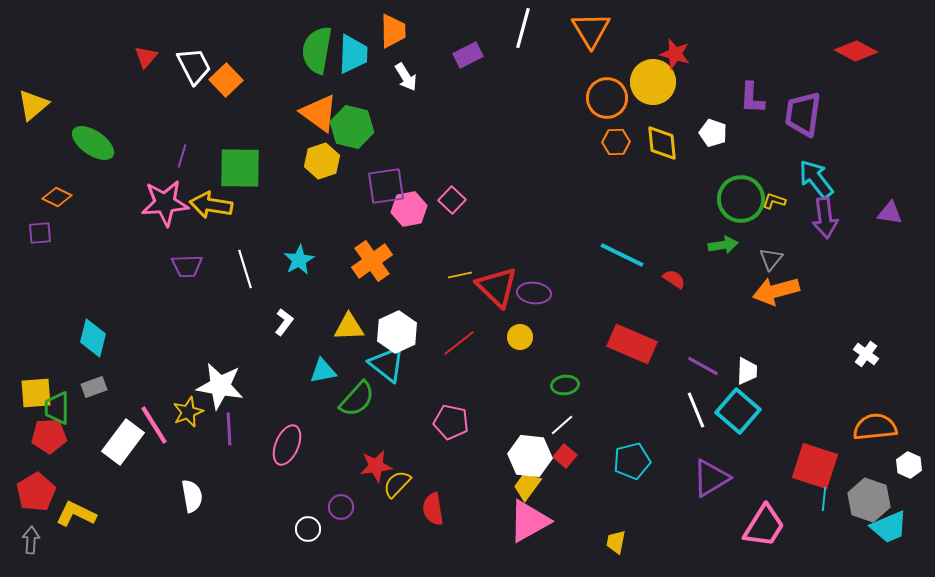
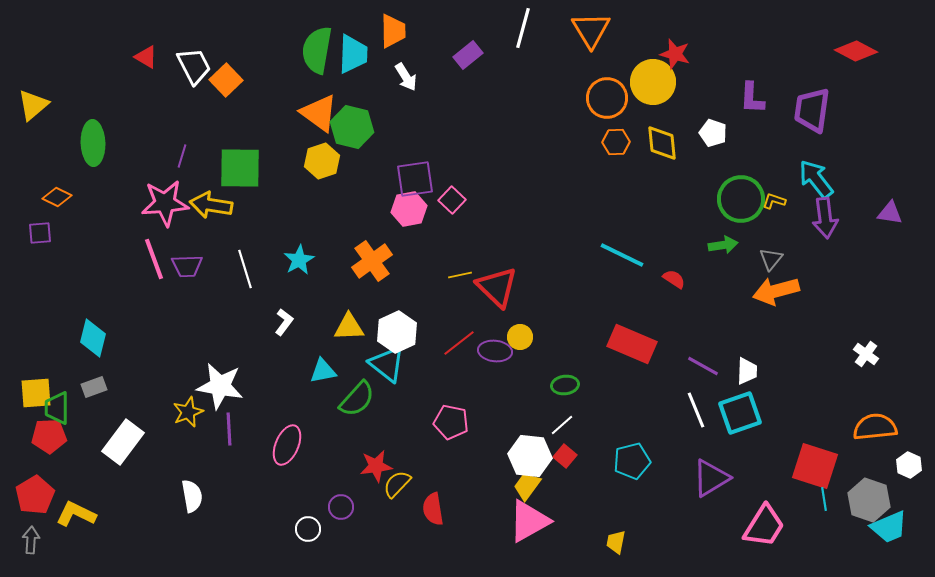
purple rectangle at (468, 55): rotated 12 degrees counterclockwise
red triangle at (146, 57): rotated 40 degrees counterclockwise
purple trapezoid at (803, 114): moved 9 px right, 4 px up
green ellipse at (93, 143): rotated 54 degrees clockwise
purple square at (386, 186): moved 29 px right, 7 px up
purple ellipse at (534, 293): moved 39 px left, 58 px down
cyan square at (738, 411): moved 2 px right, 2 px down; rotated 30 degrees clockwise
pink line at (154, 425): moved 166 px up; rotated 12 degrees clockwise
red pentagon at (36, 492): moved 1 px left, 3 px down
cyan line at (824, 499): rotated 15 degrees counterclockwise
